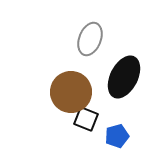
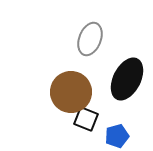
black ellipse: moved 3 px right, 2 px down
